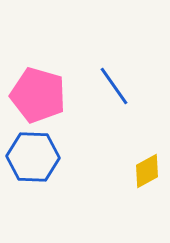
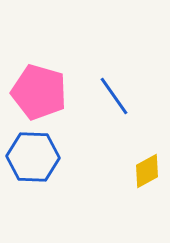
blue line: moved 10 px down
pink pentagon: moved 1 px right, 3 px up
